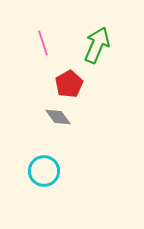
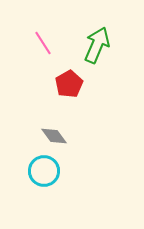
pink line: rotated 15 degrees counterclockwise
gray diamond: moved 4 px left, 19 px down
